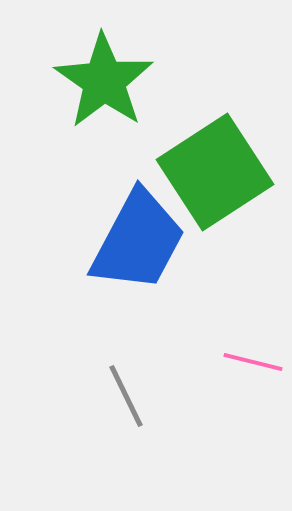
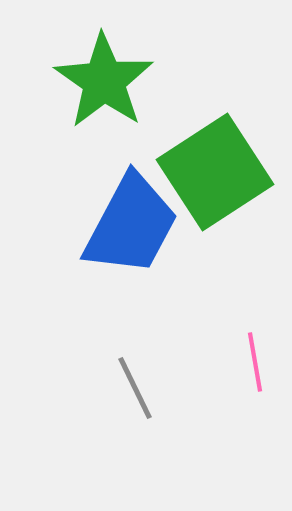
blue trapezoid: moved 7 px left, 16 px up
pink line: moved 2 px right; rotated 66 degrees clockwise
gray line: moved 9 px right, 8 px up
